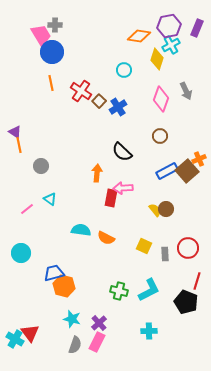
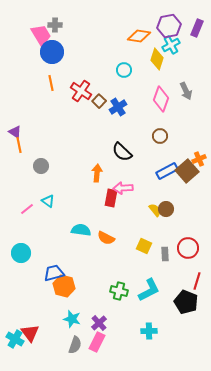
cyan triangle at (50, 199): moved 2 px left, 2 px down
